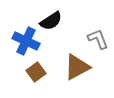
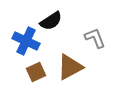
gray L-shape: moved 3 px left, 1 px up
brown triangle: moved 7 px left
brown square: rotated 12 degrees clockwise
